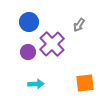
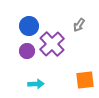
blue circle: moved 4 px down
purple circle: moved 1 px left, 1 px up
orange square: moved 3 px up
